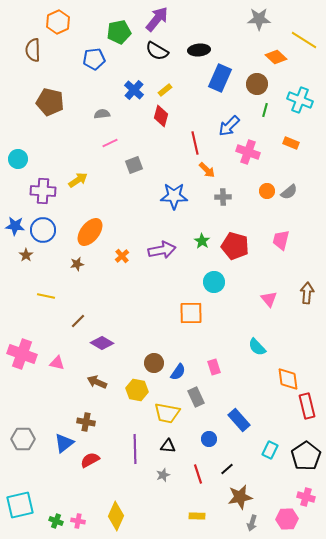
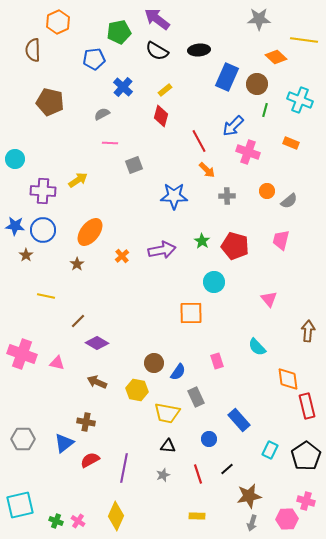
purple arrow at (157, 19): rotated 92 degrees counterclockwise
yellow line at (304, 40): rotated 24 degrees counterclockwise
blue rectangle at (220, 78): moved 7 px right, 1 px up
blue cross at (134, 90): moved 11 px left, 3 px up
gray semicircle at (102, 114): rotated 21 degrees counterclockwise
blue arrow at (229, 126): moved 4 px right
pink line at (110, 143): rotated 28 degrees clockwise
red line at (195, 143): moved 4 px right, 2 px up; rotated 15 degrees counterclockwise
cyan circle at (18, 159): moved 3 px left
gray semicircle at (289, 192): moved 9 px down
gray cross at (223, 197): moved 4 px right, 1 px up
brown star at (77, 264): rotated 24 degrees counterclockwise
brown arrow at (307, 293): moved 1 px right, 38 px down
purple diamond at (102, 343): moved 5 px left
pink rectangle at (214, 367): moved 3 px right, 6 px up
purple line at (135, 449): moved 11 px left, 19 px down; rotated 12 degrees clockwise
brown star at (240, 497): moved 9 px right, 1 px up
pink cross at (306, 497): moved 4 px down
pink cross at (78, 521): rotated 24 degrees clockwise
